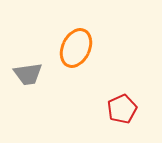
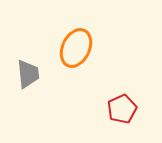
gray trapezoid: rotated 88 degrees counterclockwise
